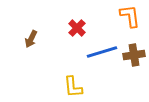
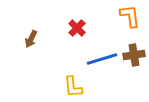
blue line: moved 7 px down
